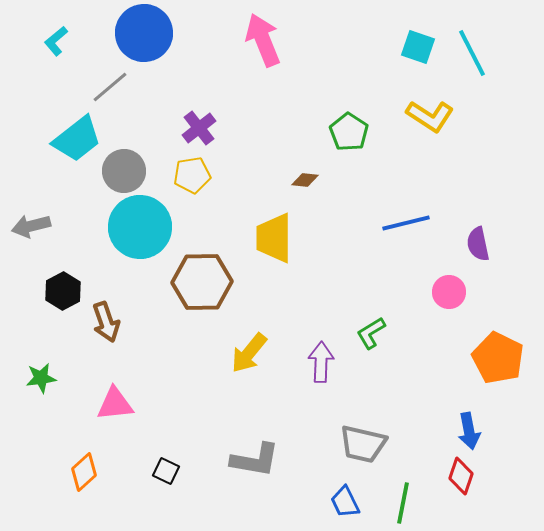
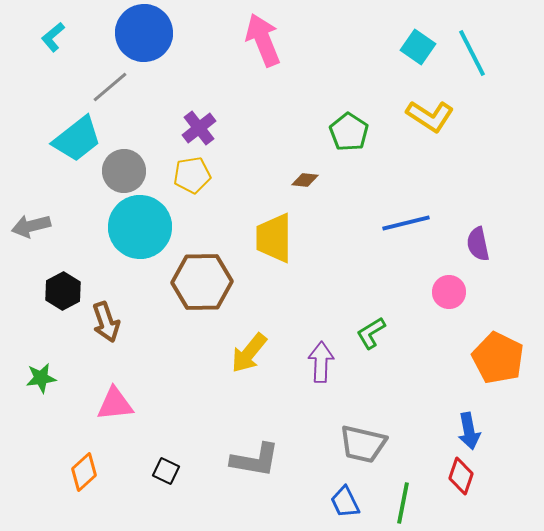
cyan L-shape: moved 3 px left, 4 px up
cyan square: rotated 16 degrees clockwise
